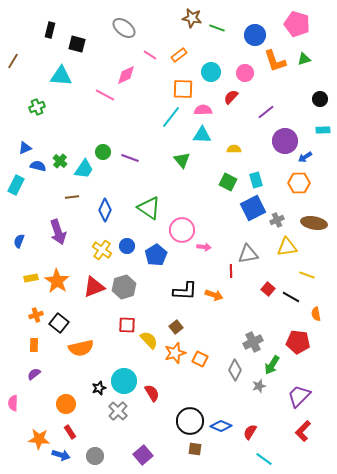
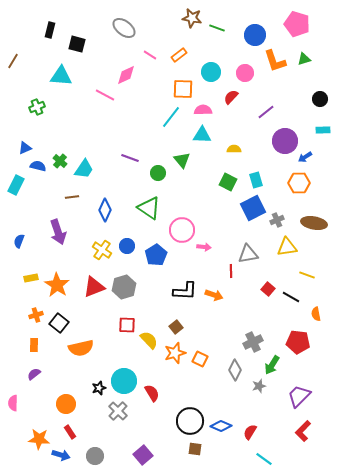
green circle at (103, 152): moved 55 px right, 21 px down
orange star at (57, 281): moved 4 px down
